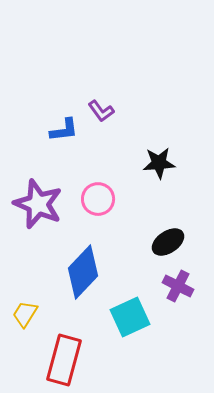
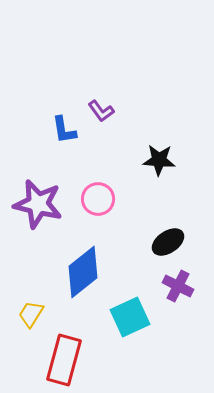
blue L-shape: rotated 88 degrees clockwise
black star: moved 3 px up; rotated 8 degrees clockwise
purple star: rotated 9 degrees counterclockwise
blue diamond: rotated 8 degrees clockwise
yellow trapezoid: moved 6 px right
